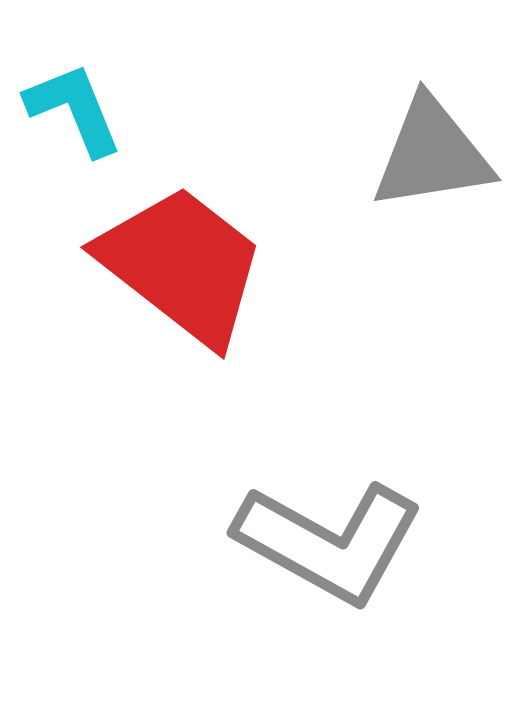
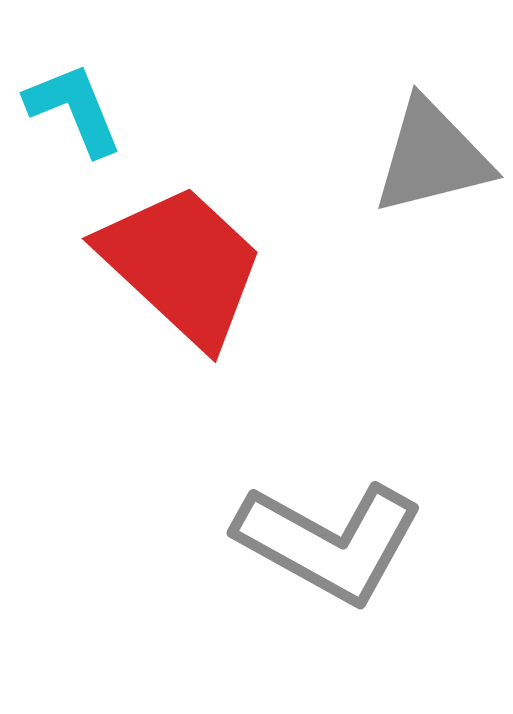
gray triangle: moved 3 px down; rotated 5 degrees counterclockwise
red trapezoid: rotated 5 degrees clockwise
